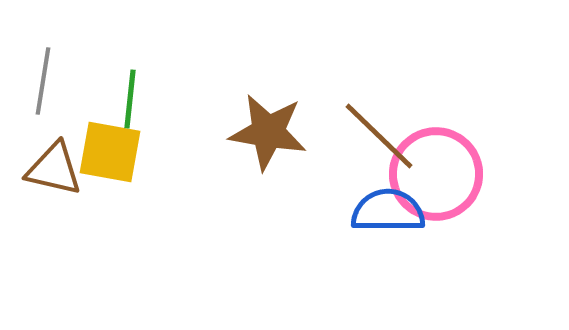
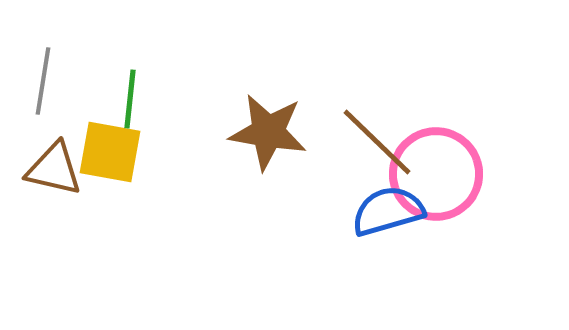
brown line: moved 2 px left, 6 px down
blue semicircle: rotated 16 degrees counterclockwise
